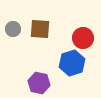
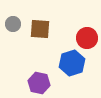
gray circle: moved 5 px up
red circle: moved 4 px right
